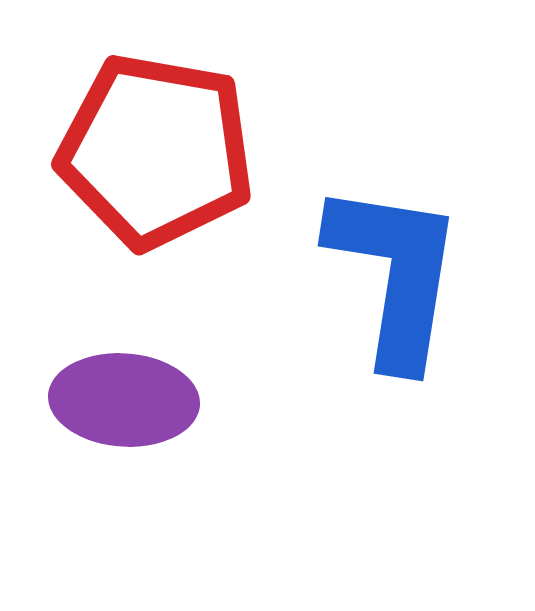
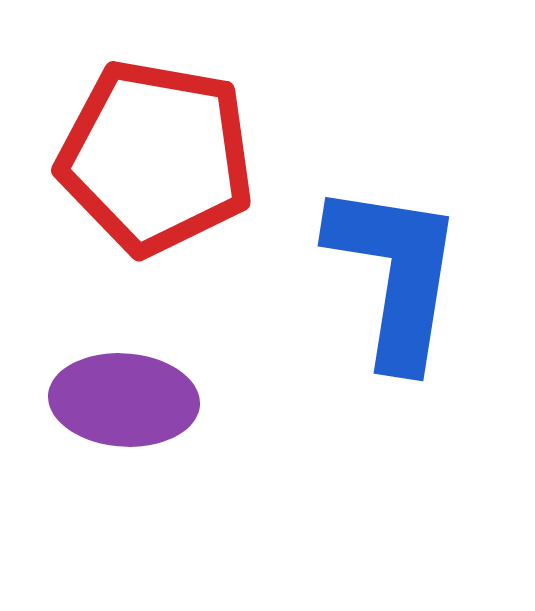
red pentagon: moved 6 px down
